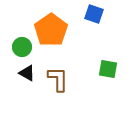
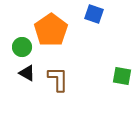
green square: moved 14 px right, 7 px down
